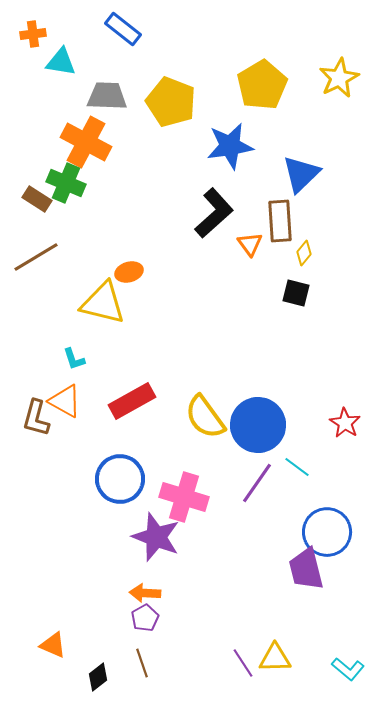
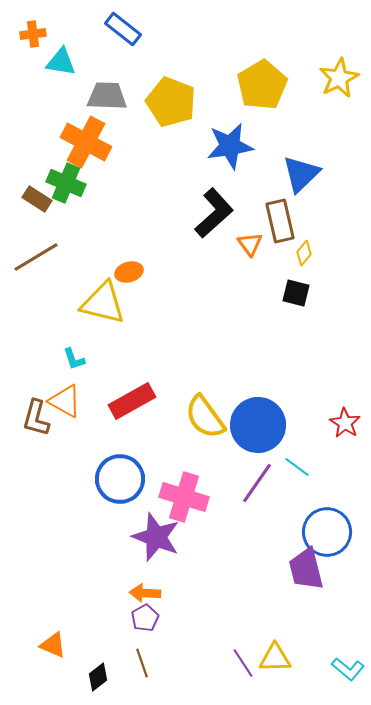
brown rectangle at (280, 221): rotated 9 degrees counterclockwise
